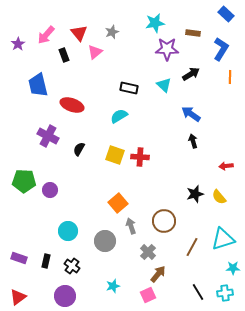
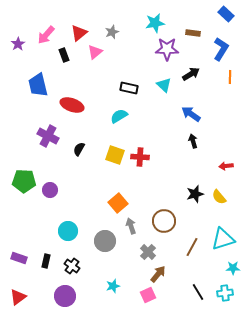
red triangle at (79, 33): rotated 30 degrees clockwise
